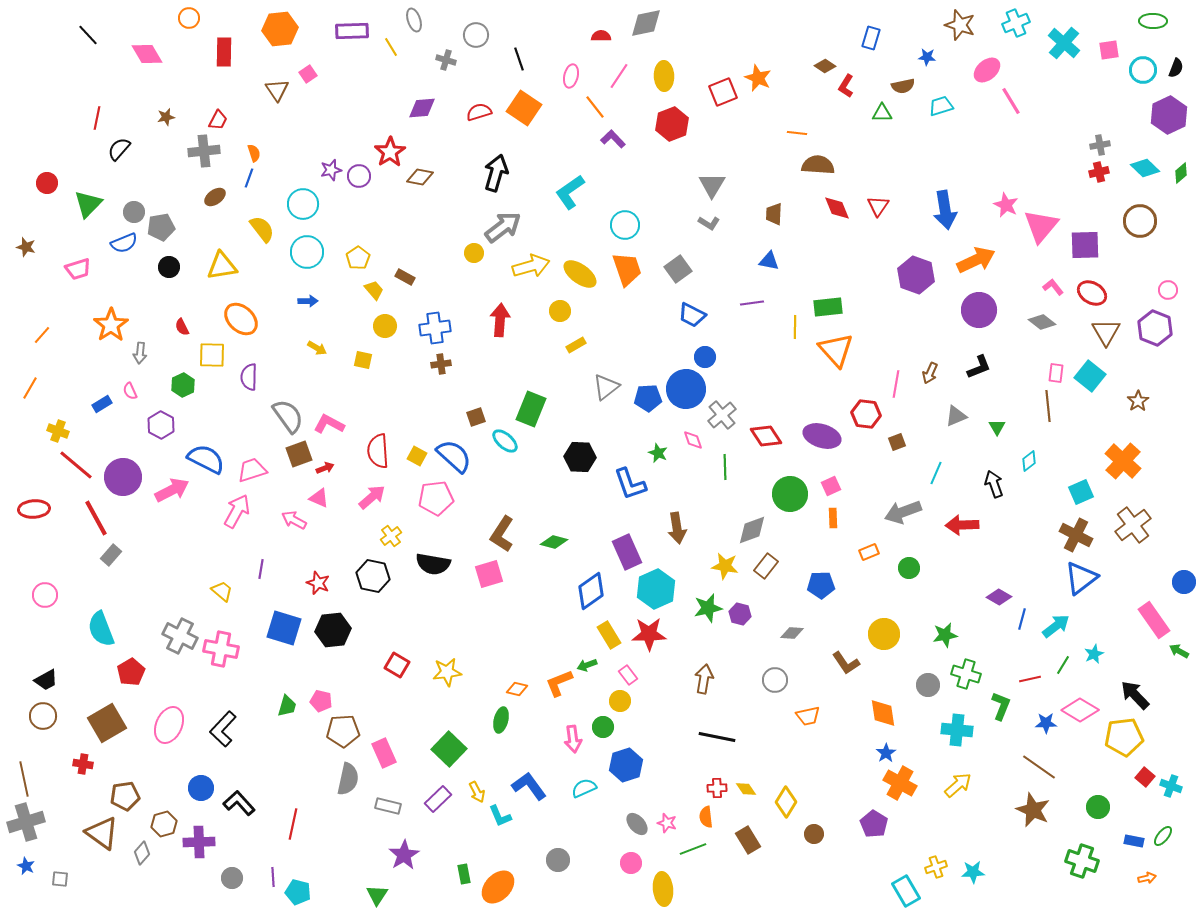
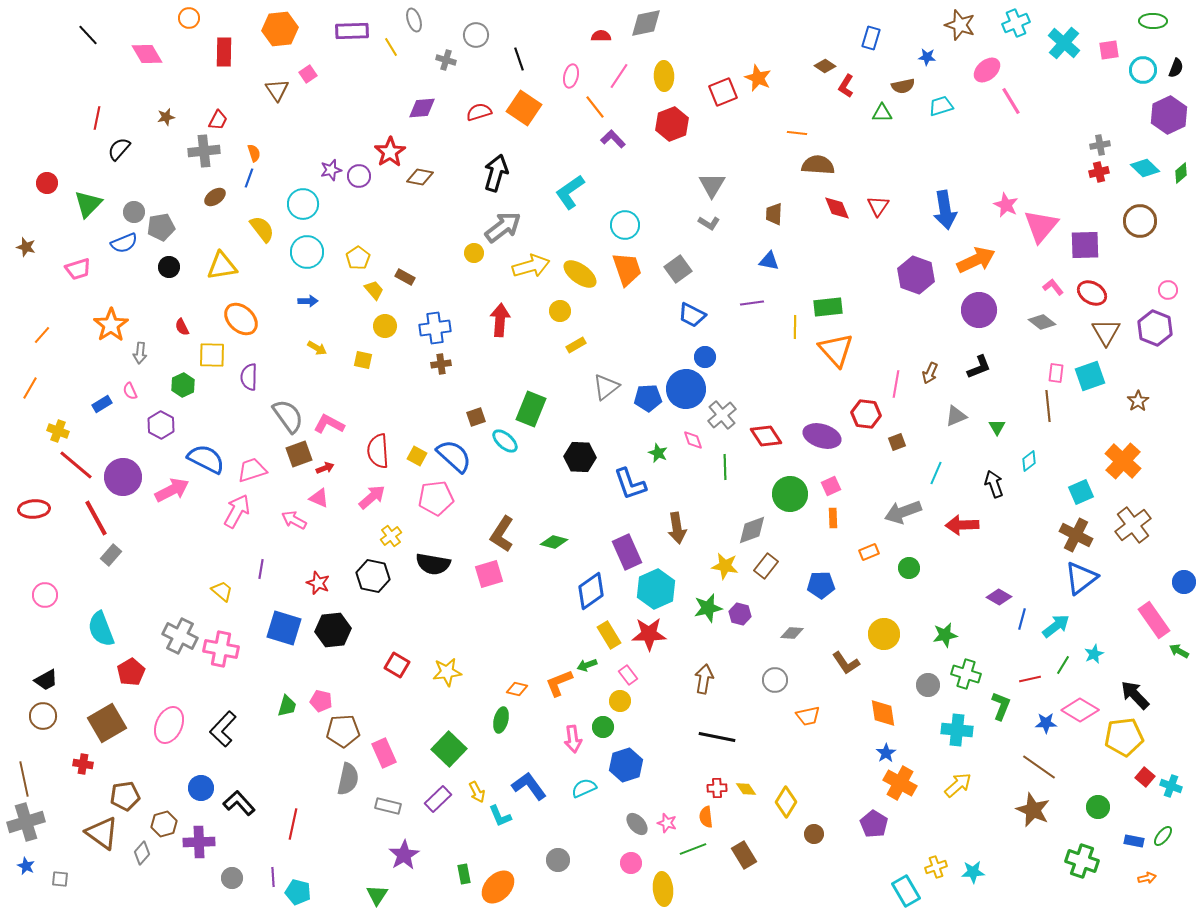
cyan square at (1090, 376): rotated 32 degrees clockwise
brown rectangle at (748, 840): moved 4 px left, 15 px down
